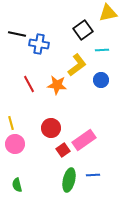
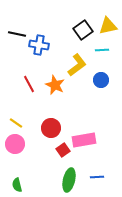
yellow triangle: moved 13 px down
blue cross: moved 1 px down
orange star: moved 2 px left; rotated 18 degrees clockwise
yellow line: moved 5 px right; rotated 40 degrees counterclockwise
pink rectangle: rotated 25 degrees clockwise
blue line: moved 4 px right, 2 px down
